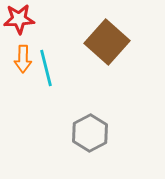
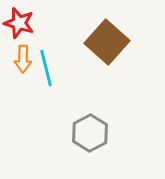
red star: moved 4 px down; rotated 20 degrees clockwise
